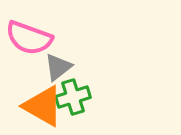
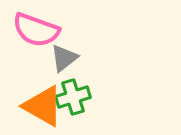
pink semicircle: moved 7 px right, 8 px up
gray triangle: moved 6 px right, 9 px up
